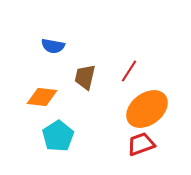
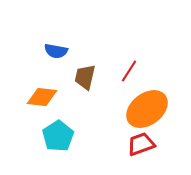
blue semicircle: moved 3 px right, 5 px down
